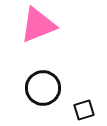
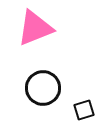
pink triangle: moved 3 px left, 3 px down
